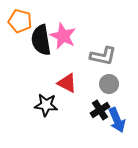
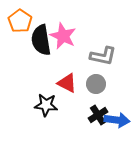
orange pentagon: rotated 20 degrees clockwise
gray circle: moved 13 px left
black cross: moved 2 px left, 5 px down
blue arrow: rotated 60 degrees counterclockwise
